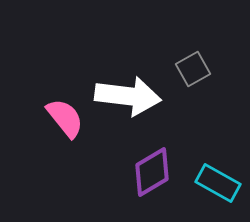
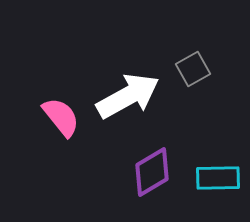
white arrow: rotated 36 degrees counterclockwise
pink semicircle: moved 4 px left, 1 px up
cyan rectangle: moved 5 px up; rotated 30 degrees counterclockwise
